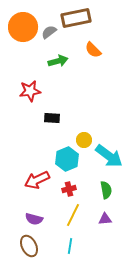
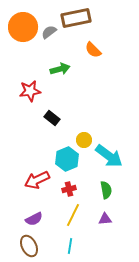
green arrow: moved 2 px right, 8 px down
black rectangle: rotated 35 degrees clockwise
purple semicircle: rotated 42 degrees counterclockwise
